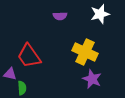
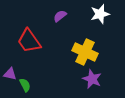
purple semicircle: rotated 144 degrees clockwise
red trapezoid: moved 15 px up
green semicircle: moved 3 px right, 3 px up; rotated 24 degrees counterclockwise
